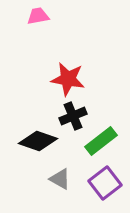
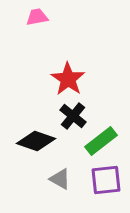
pink trapezoid: moved 1 px left, 1 px down
red star: rotated 24 degrees clockwise
black cross: rotated 28 degrees counterclockwise
black diamond: moved 2 px left
purple square: moved 1 px right, 3 px up; rotated 32 degrees clockwise
